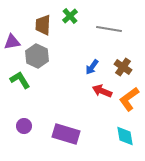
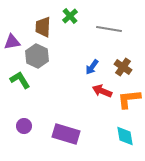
brown trapezoid: moved 2 px down
orange L-shape: rotated 30 degrees clockwise
